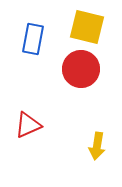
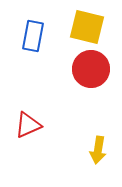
blue rectangle: moved 3 px up
red circle: moved 10 px right
yellow arrow: moved 1 px right, 4 px down
